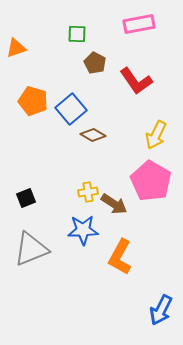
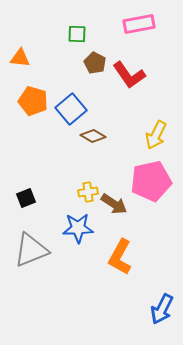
orange triangle: moved 4 px right, 10 px down; rotated 25 degrees clockwise
red L-shape: moved 7 px left, 6 px up
brown diamond: moved 1 px down
pink pentagon: rotated 30 degrees clockwise
blue star: moved 5 px left, 2 px up
gray triangle: moved 1 px down
blue arrow: moved 1 px right, 1 px up
